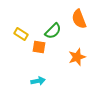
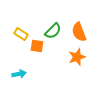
orange semicircle: moved 13 px down
orange square: moved 2 px left, 1 px up
cyan arrow: moved 19 px left, 7 px up
